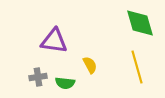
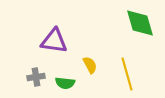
yellow line: moved 10 px left, 7 px down
gray cross: moved 2 px left
